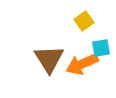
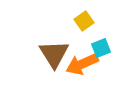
cyan square: rotated 12 degrees counterclockwise
brown triangle: moved 5 px right, 5 px up
